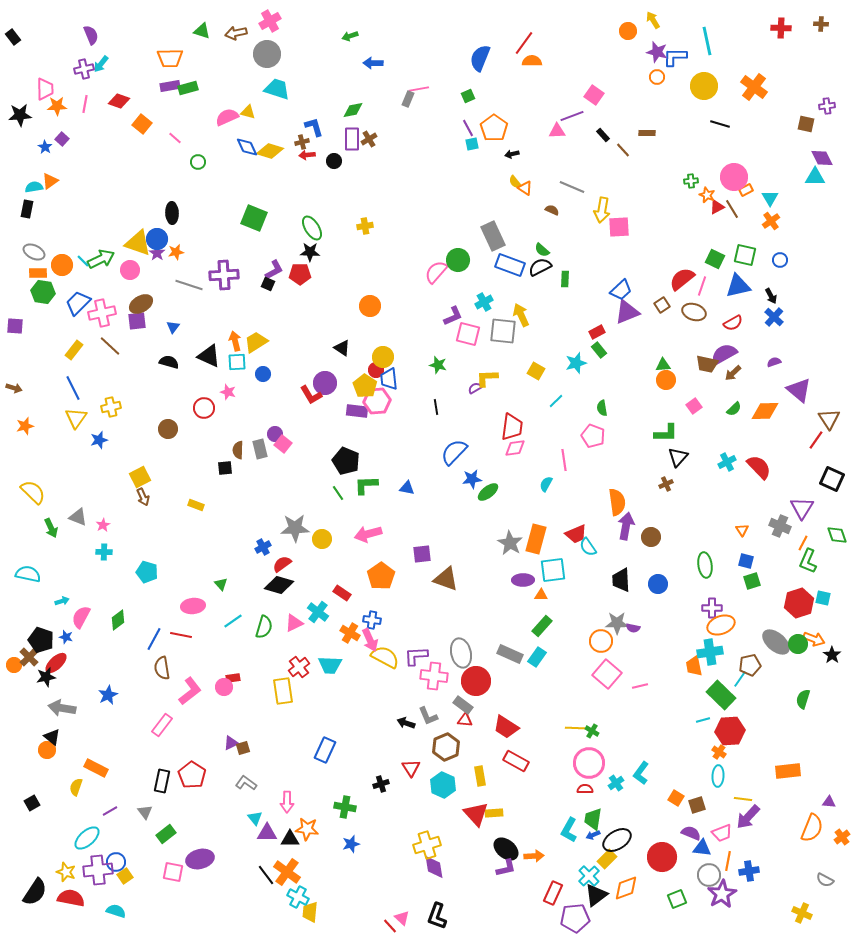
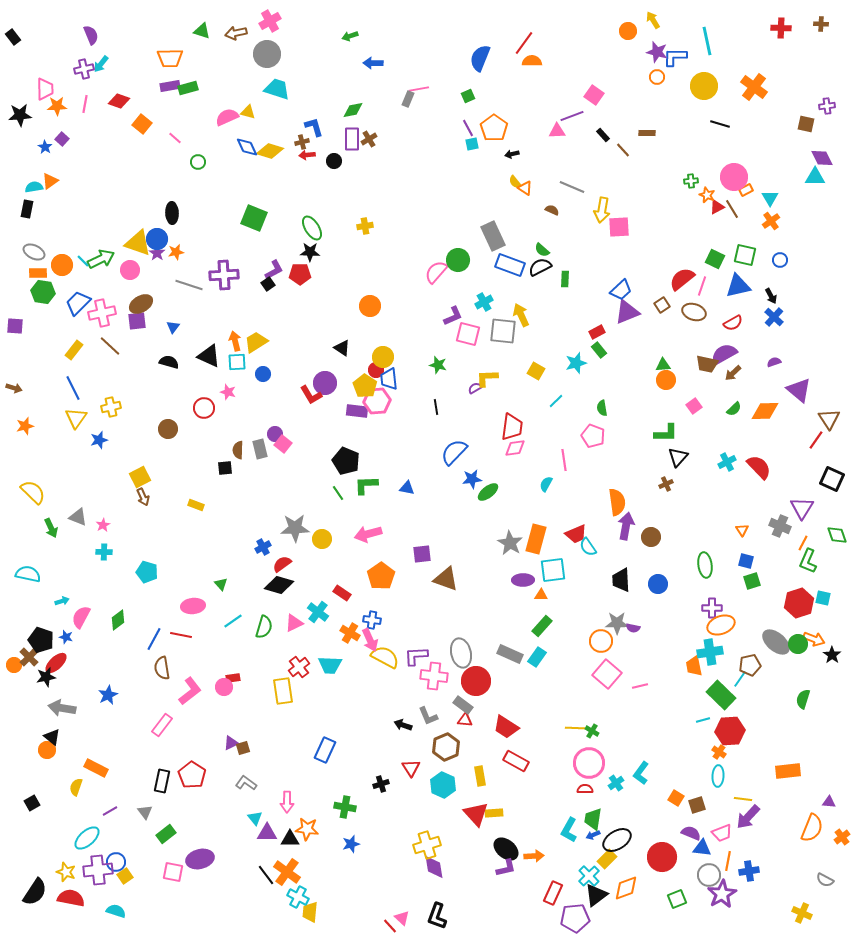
black square at (268, 284): rotated 32 degrees clockwise
black arrow at (406, 723): moved 3 px left, 2 px down
